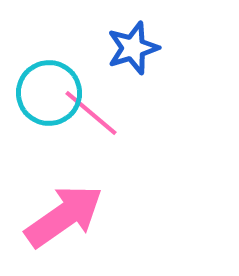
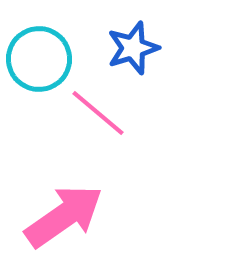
cyan circle: moved 10 px left, 34 px up
pink line: moved 7 px right
